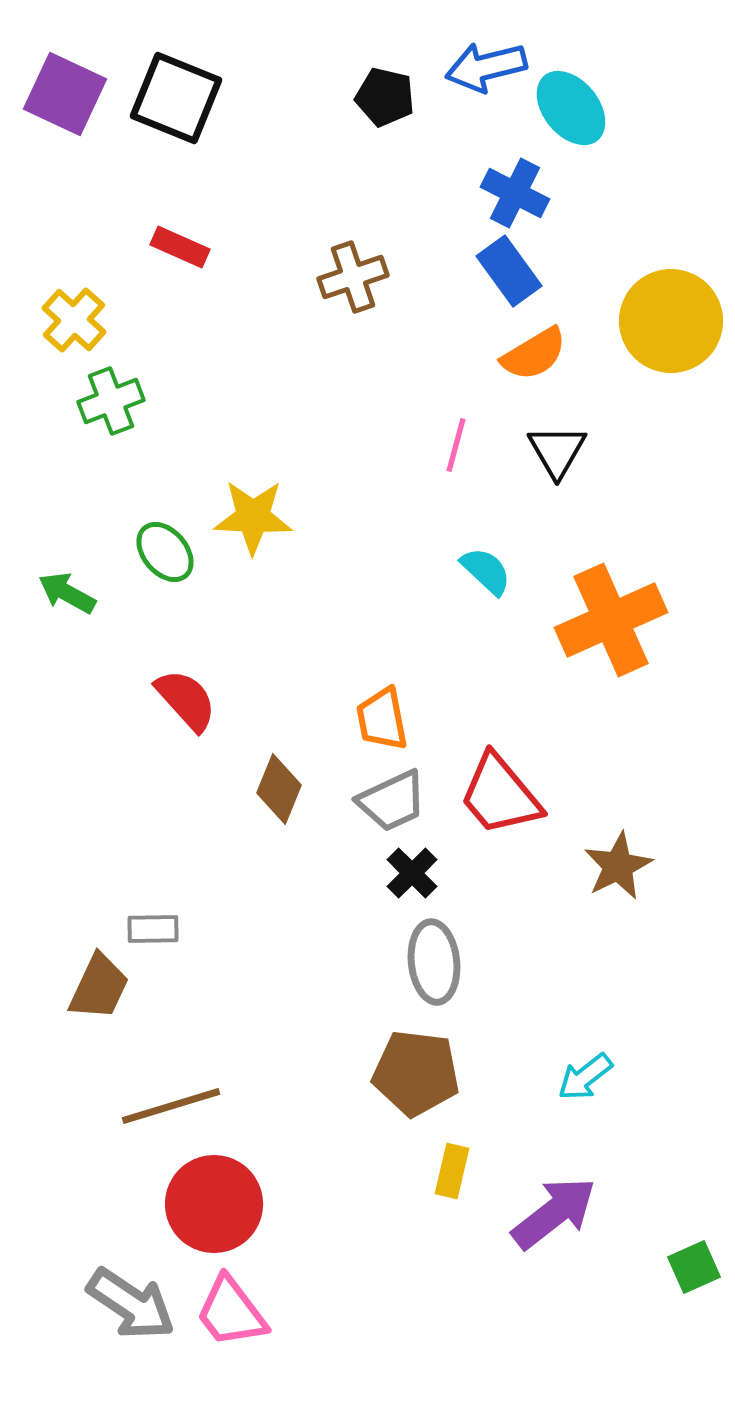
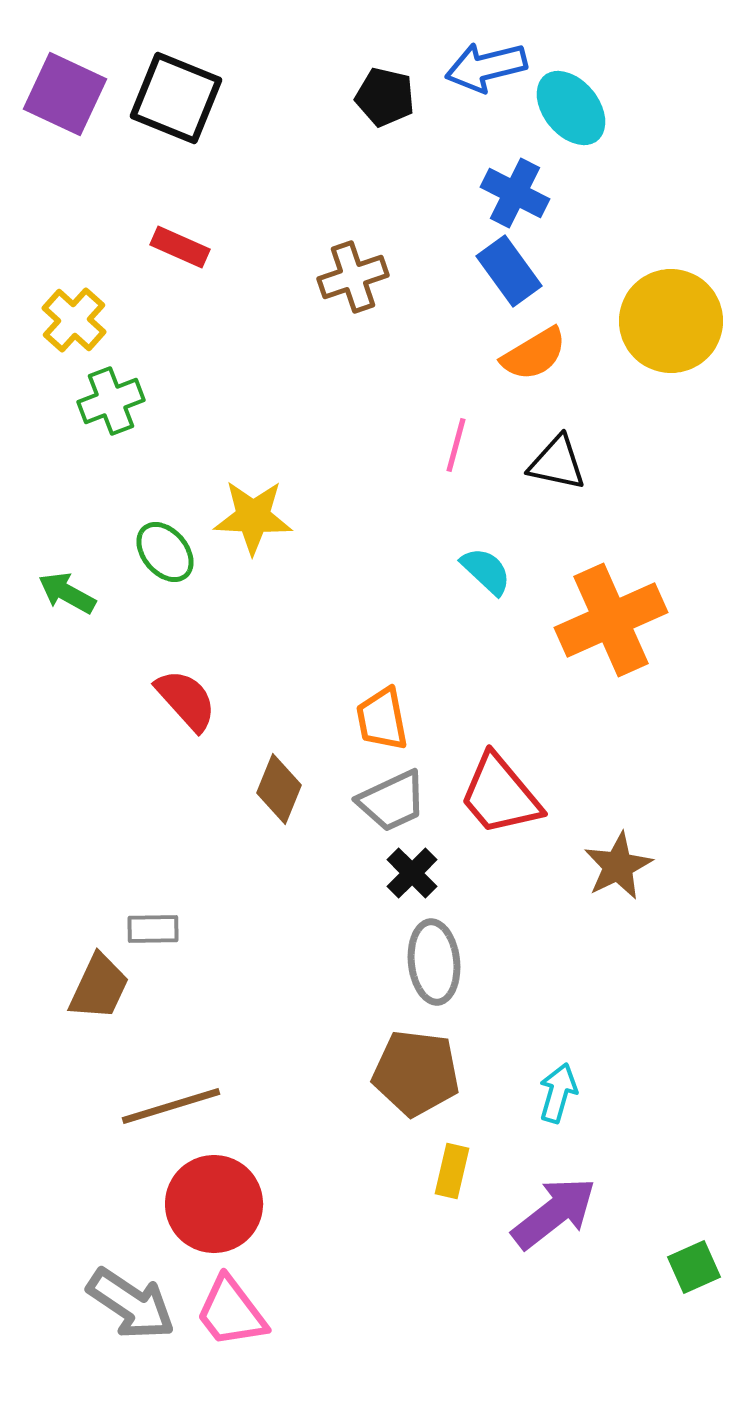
black triangle: moved 12 px down; rotated 48 degrees counterclockwise
cyan arrow: moved 27 px left, 16 px down; rotated 144 degrees clockwise
